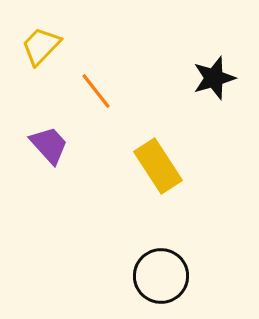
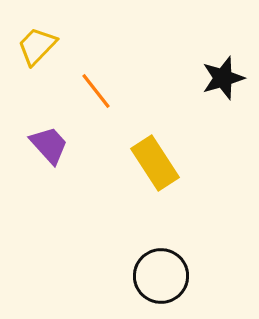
yellow trapezoid: moved 4 px left
black star: moved 9 px right
yellow rectangle: moved 3 px left, 3 px up
